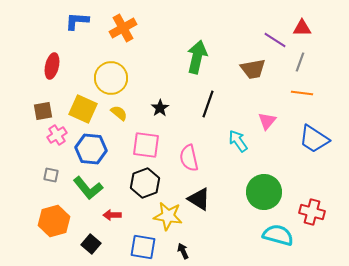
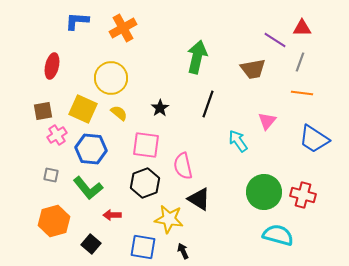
pink semicircle: moved 6 px left, 8 px down
red cross: moved 9 px left, 17 px up
yellow star: moved 1 px right, 3 px down
